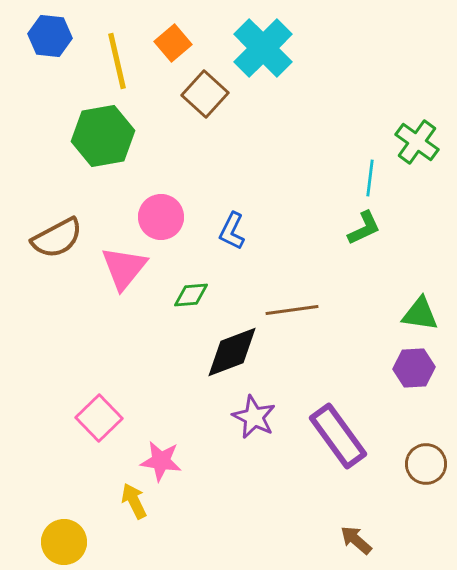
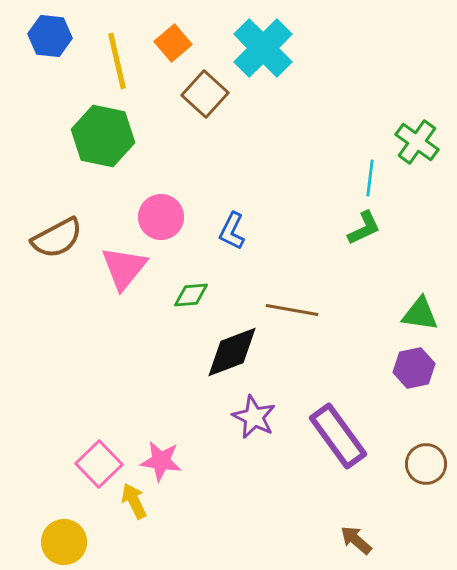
green hexagon: rotated 22 degrees clockwise
brown line: rotated 18 degrees clockwise
purple hexagon: rotated 9 degrees counterclockwise
pink square: moved 46 px down
